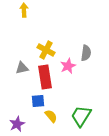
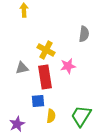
gray semicircle: moved 2 px left, 19 px up
pink star: rotated 14 degrees clockwise
yellow semicircle: rotated 48 degrees clockwise
